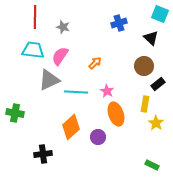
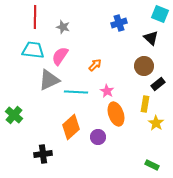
orange arrow: moved 2 px down
green cross: moved 1 px left, 2 px down; rotated 30 degrees clockwise
